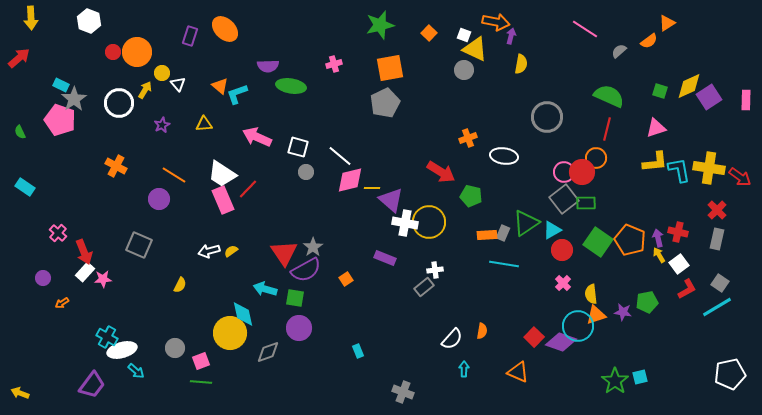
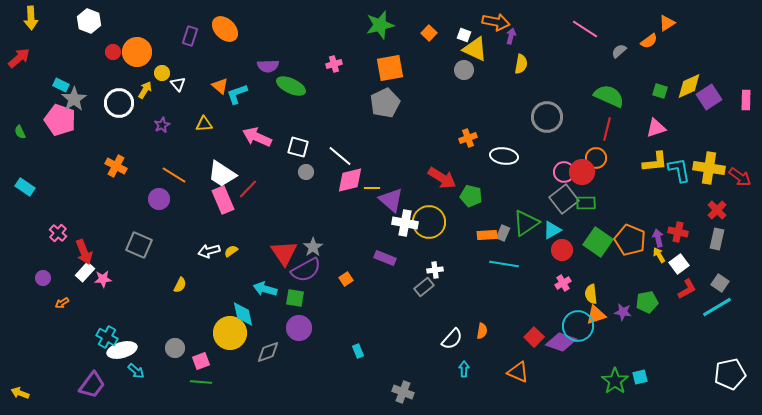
green ellipse at (291, 86): rotated 16 degrees clockwise
red arrow at (441, 172): moved 1 px right, 6 px down
pink cross at (563, 283): rotated 14 degrees clockwise
